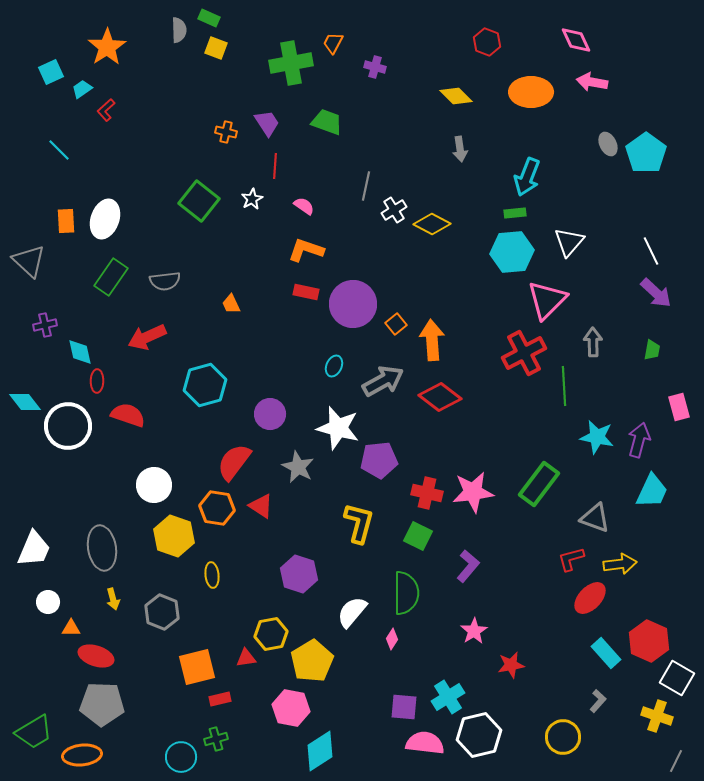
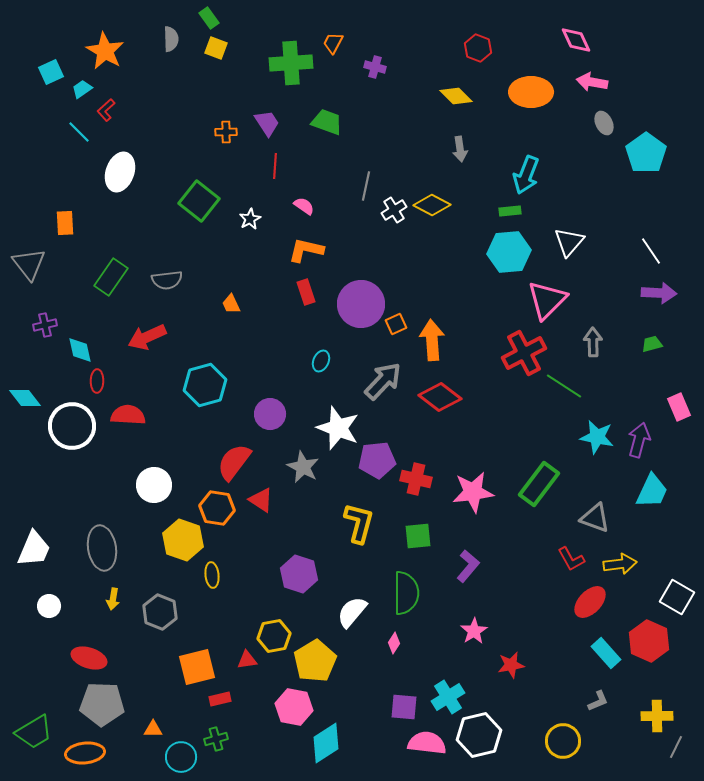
green rectangle at (209, 18): rotated 30 degrees clockwise
gray semicircle at (179, 30): moved 8 px left, 9 px down
red hexagon at (487, 42): moved 9 px left, 6 px down
orange star at (107, 47): moved 2 px left, 4 px down; rotated 9 degrees counterclockwise
green cross at (291, 63): rotated 6 degrees clockwise
orange cross at (226, 132): rotated 15 degrees counterclockwise
gray ellipse at (608, 144): moved 4 px left, 21 px up
cyan line at (59, 150): moved 20 px right, 18 px up
cyan arrow at (527, 177): moved 1 px left, 2 px up
white star at (252, 199): moved 2 px left, 20 px down
green rectangle at (515, 213): moved 5 px left, 2 px up
white ellipse at (105, 219): moved 15 px right, 47 px up
orange rectangle at (66, 221): moved 1 px left, 2 px down
yellow diamond at (432, 224): moved 19 px up
orange L-shape at (306, 250): rotated 6 degrees counterclockwise
white line at (651, 251): rotated 8 degrees counterclockwise
cyan hexagon at (512, 252): moved 3 px left
gray triangle at (29, 261): moved 3 px down; rotated 9 degrees clockwise
gray semicircle at (165, 281): moved 2 px right, 1 px up
red rectangle at (306, 292): rotated 60 degrees clockwise
purple arrow at (656, 293): moved 3 px right; rotated 40 degrees counterclockwise
purple circle at (353, 304): moved 8 px right
orange square at (396, 324): rotated 15 degrees clockwise
green trapezoid at (652, 350): moved 6 px up; rotated 115 degrees counterclockwise
cyan diamond at (80, 352): moved 2 px up
cyan ellipse at (334, 366): moved 13 px left, 5 px up
gray arrow at (383, 381): rotated 18 degrees counterclockwise
green line at (564, 386): rotated 54 degrees counterclockwise
cyan diamond at (25, 402): moved 4 px up
pink rectangle at (679, 407): rotated 8 degrees counterclockwise
red semicircle at (128, 415): rotated 16 degrees counterclockwise
white circle at (68, 426): moved 4 px right
white star at (338, 428): rotated 6 degrees clockwise
purple pentagon at (379, 460): moved 2 px left
gray star at (298, 467): moved 5 px right
red cross at (427, 493): moved 11 px left, 14 px up
red triangle at (261, 506): moved 6 px up
yellow hexagon at (174, 536): moved 9 px right, 4 px down
green square at (418, 536): rotated 32 degrees counterclockwise
red L-shape at (571, 559): rotated 104 degrees counterclockwise
red ellipse at (590, 598): moved 4 px down
yellow arrow at (113, 599): rotated 25 degrees clockwise
white circle at (48, 602): moved 1 px right, 4 px down
gray hexagon at (162, 612): moved 2 px left
orange triangle at (71, 628): moved 82 px right, 101 px down
yellow hexagon at (271, 634): moved 3 px right, 2 px down
pink diamond at (392, 639): moved 2 px right, 4 px down
red ellipse at (96, 656): moved 7 px left, 2 px down
red triangle at (246, 658): moved 1 px right, 2 px down
yellow pentagon at (312, 661): moved 3 px right
white square at (677, 678): moved 81 px up
gray L-shape at (598, 701): rotated 25 degrees clockwise
pink hexagon at (291, 708): moved 3 px right, 1 px up
yellow cross at (657, 716): rotated 20 degrees counterclockwise
yellow circle at (563, 737): moved 4 px down
pink semicircle at (425, 743): moved 2 px right
cyan diamond at (320, 751): moved 6 px right, 8 px up
orange ellipse at (82, 755): moved 3 px right, 2 px up
gray line at (676, 761): moved 14 px up
